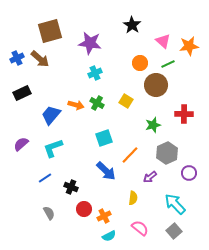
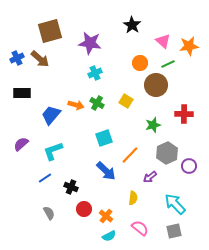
black rectangle: rotated 24 degrees clockwise
cyan L-shape: moved 3 px down
purple circle: moved 7 px up
orange cross: moved 2 px right; rotated 24 degrees counterclockwise
gray square: rotated 28 degrees clockwise
